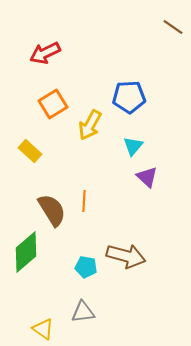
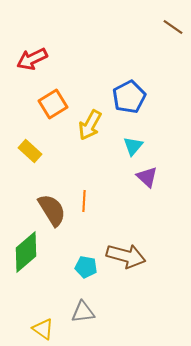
red arrow: moved 13 px left, 6 px down
blue pentagon: rotated 24 degrees counterclockwise
